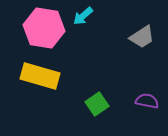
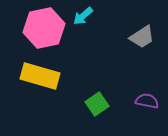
pink hexagon: rotated 21 degrees counterclockwise
